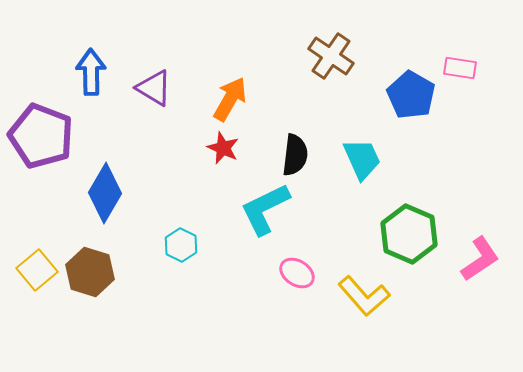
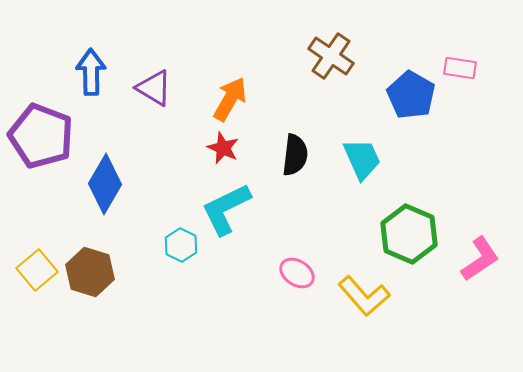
blue diamond: moved 9 px up
cyan L-shape: moved 39 px left
